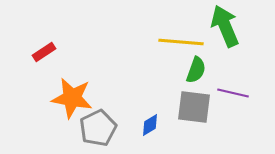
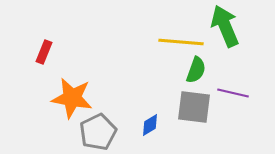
red rectangle: rotated 35 degrees counterclockwise
gray pentagon: moved 4 px down
